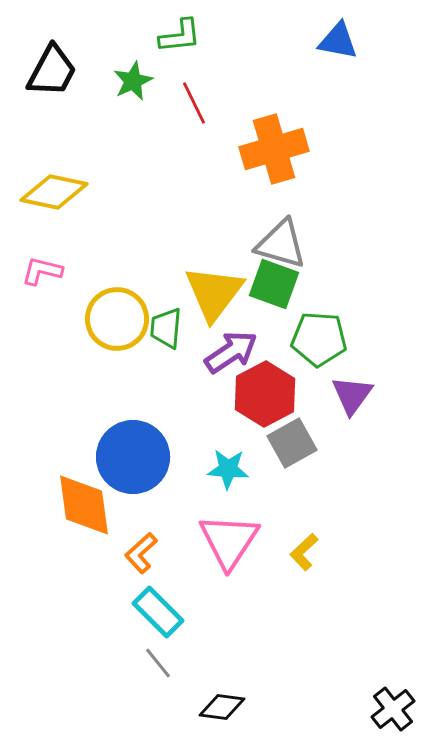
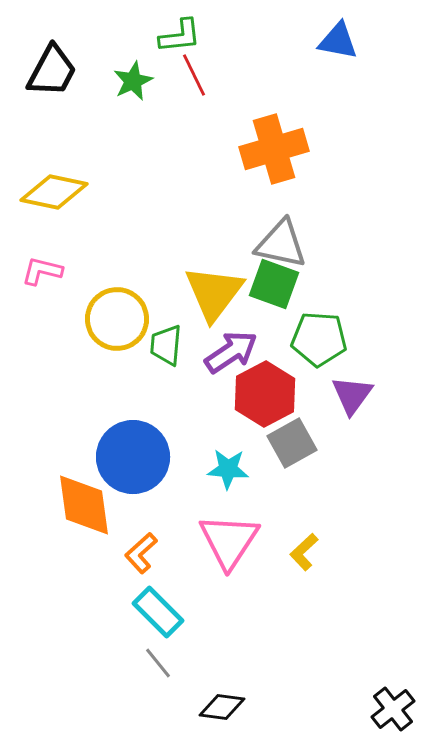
red line: moved 28 px up
gray triangle: rotated 4 degrees counterclockwise
green trapezoid: moved 17 px down
